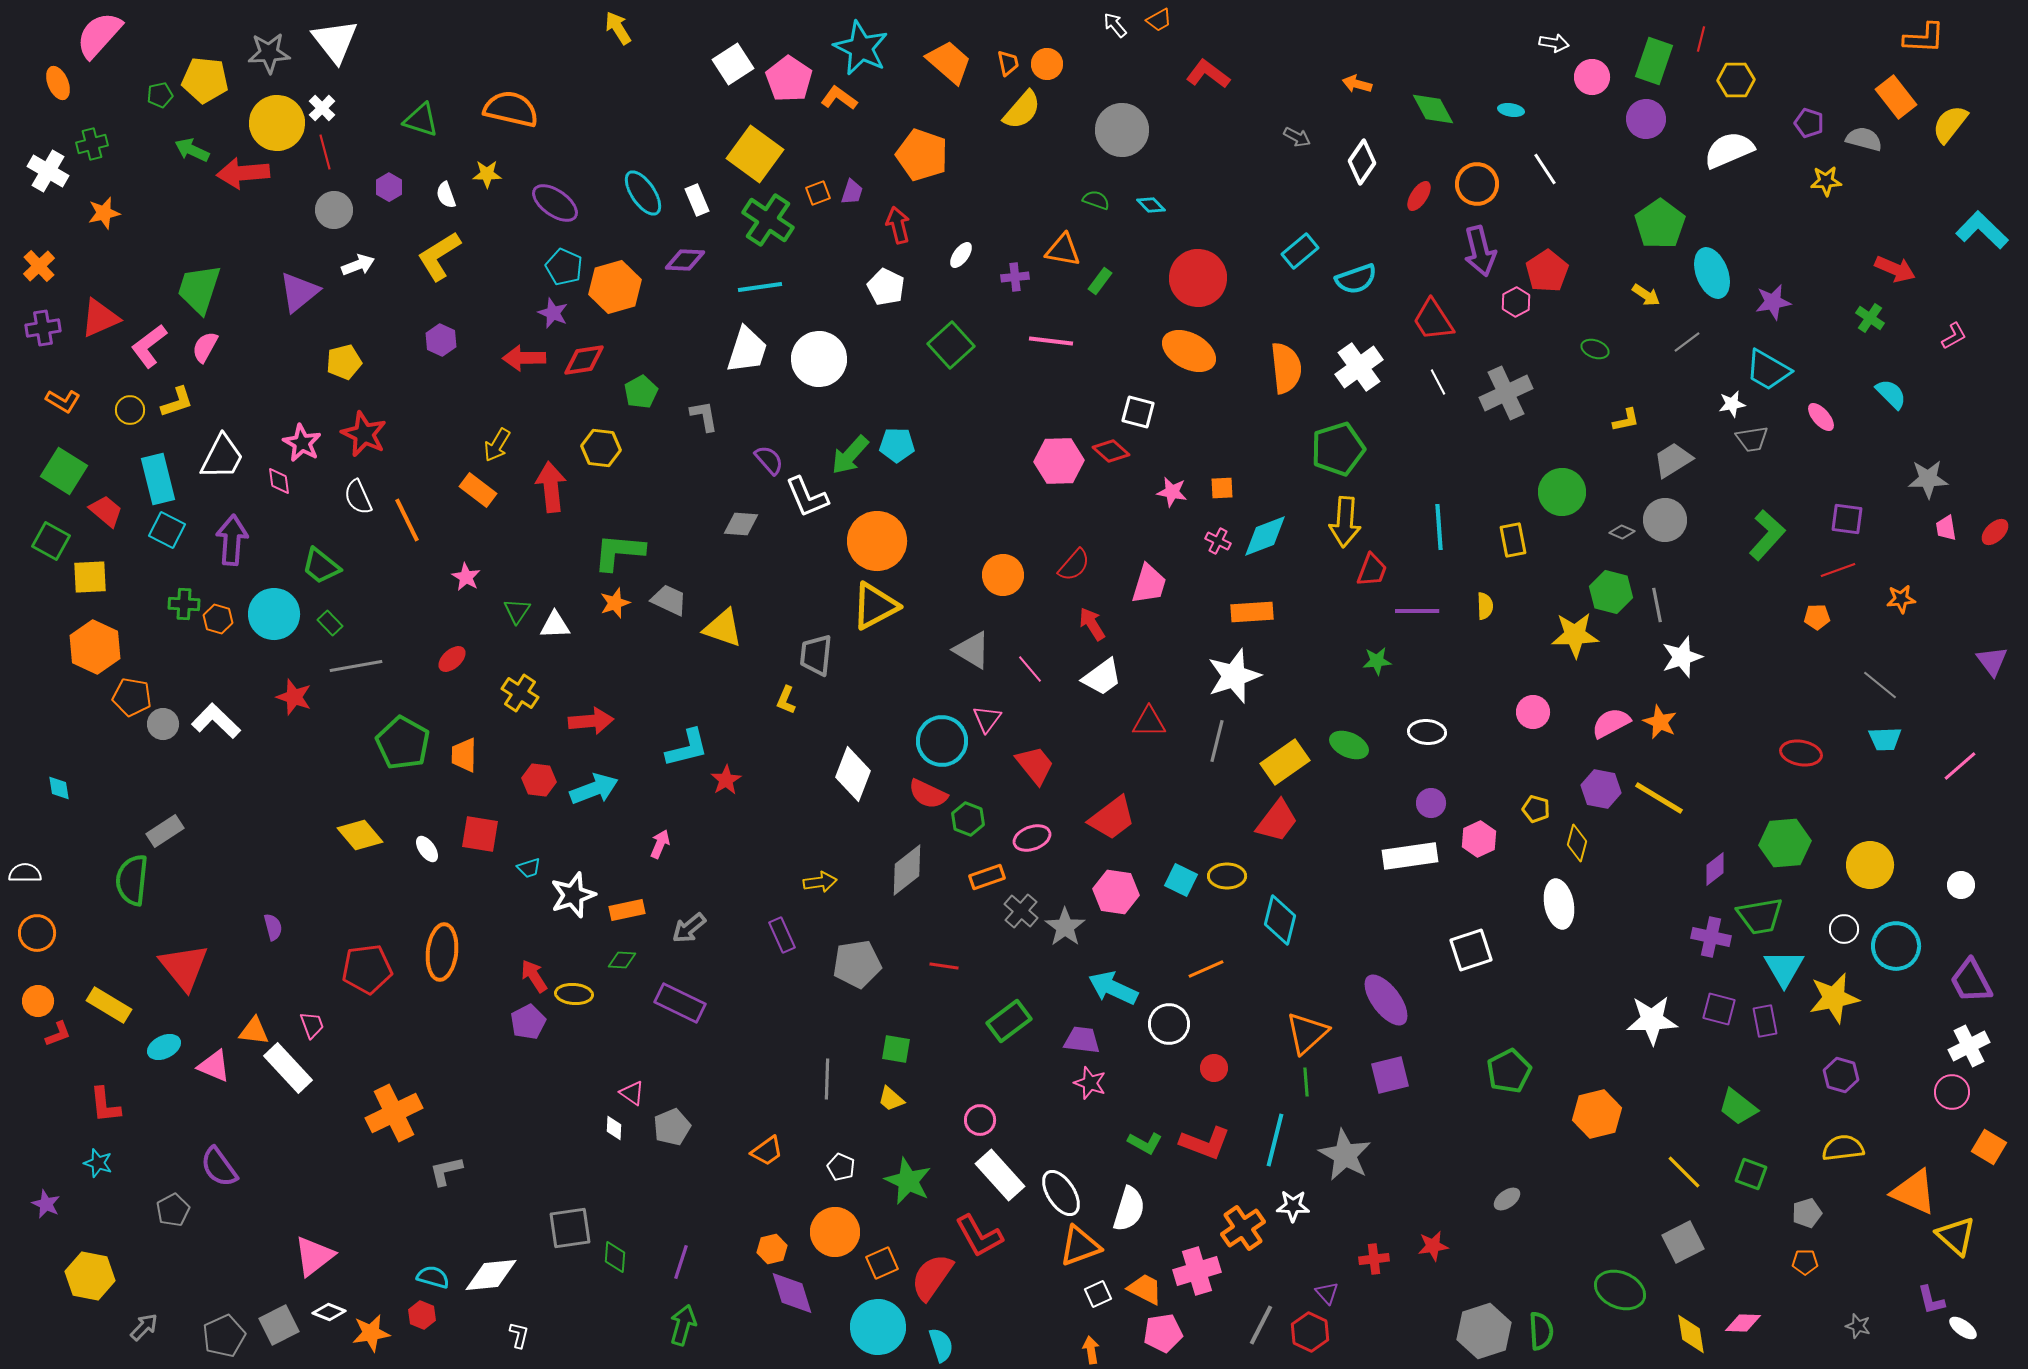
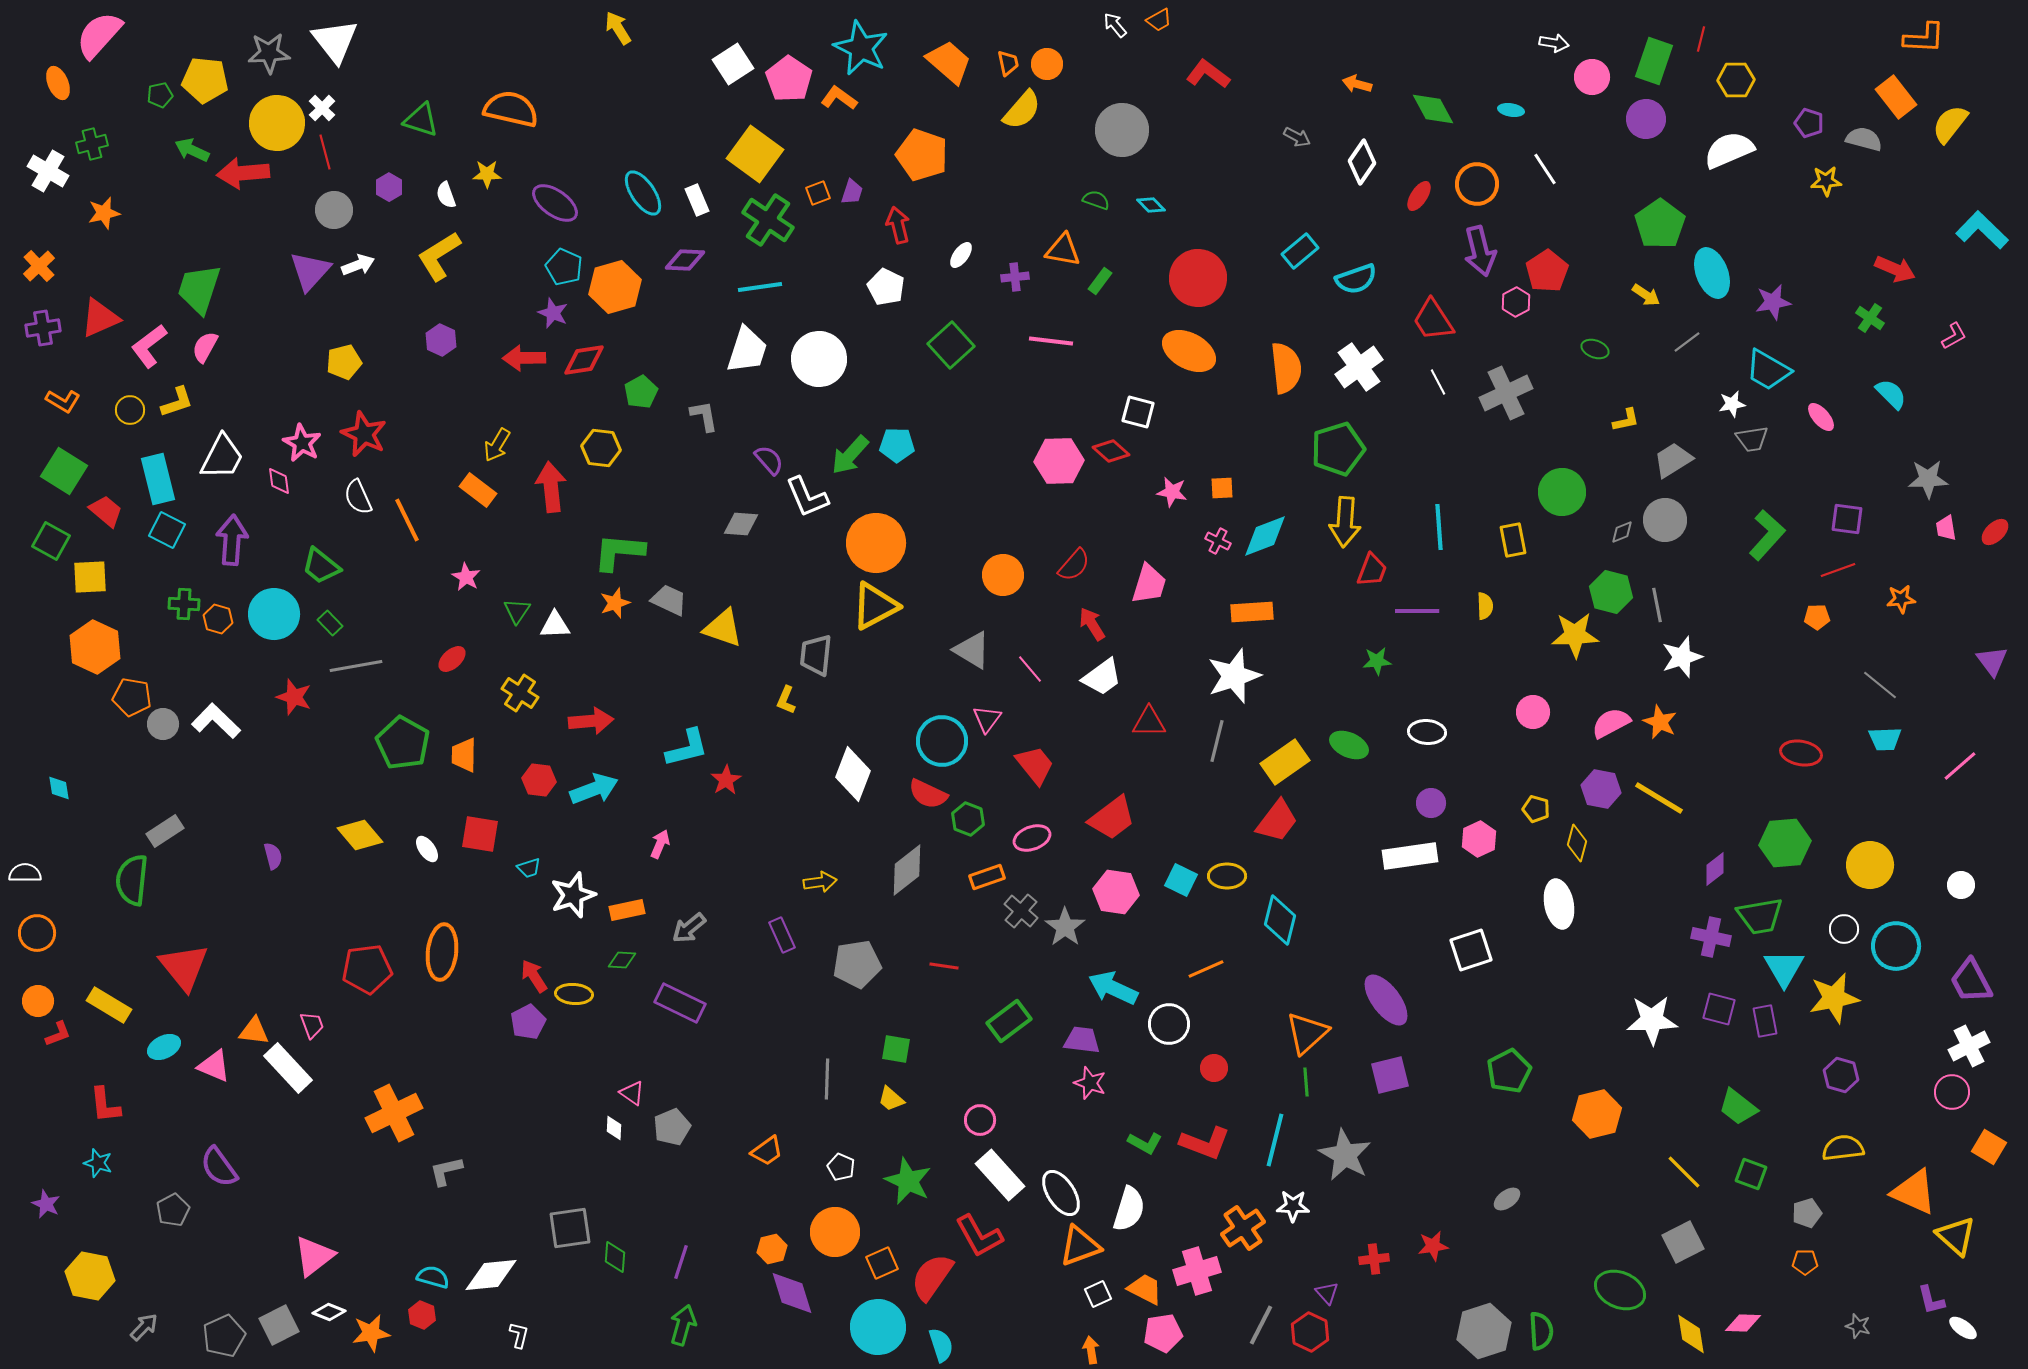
purple triangle at (299, 292): moved 11 px right, 21 px up; rotated 9 degrees counterclockwise
gray diamond at (1622, 532): rotated 45 degrees counterclockwise
orange circle at (877, 541): moved 1 px left, 2 px down
purple semicircle at (273, 927): moved 71 px up
